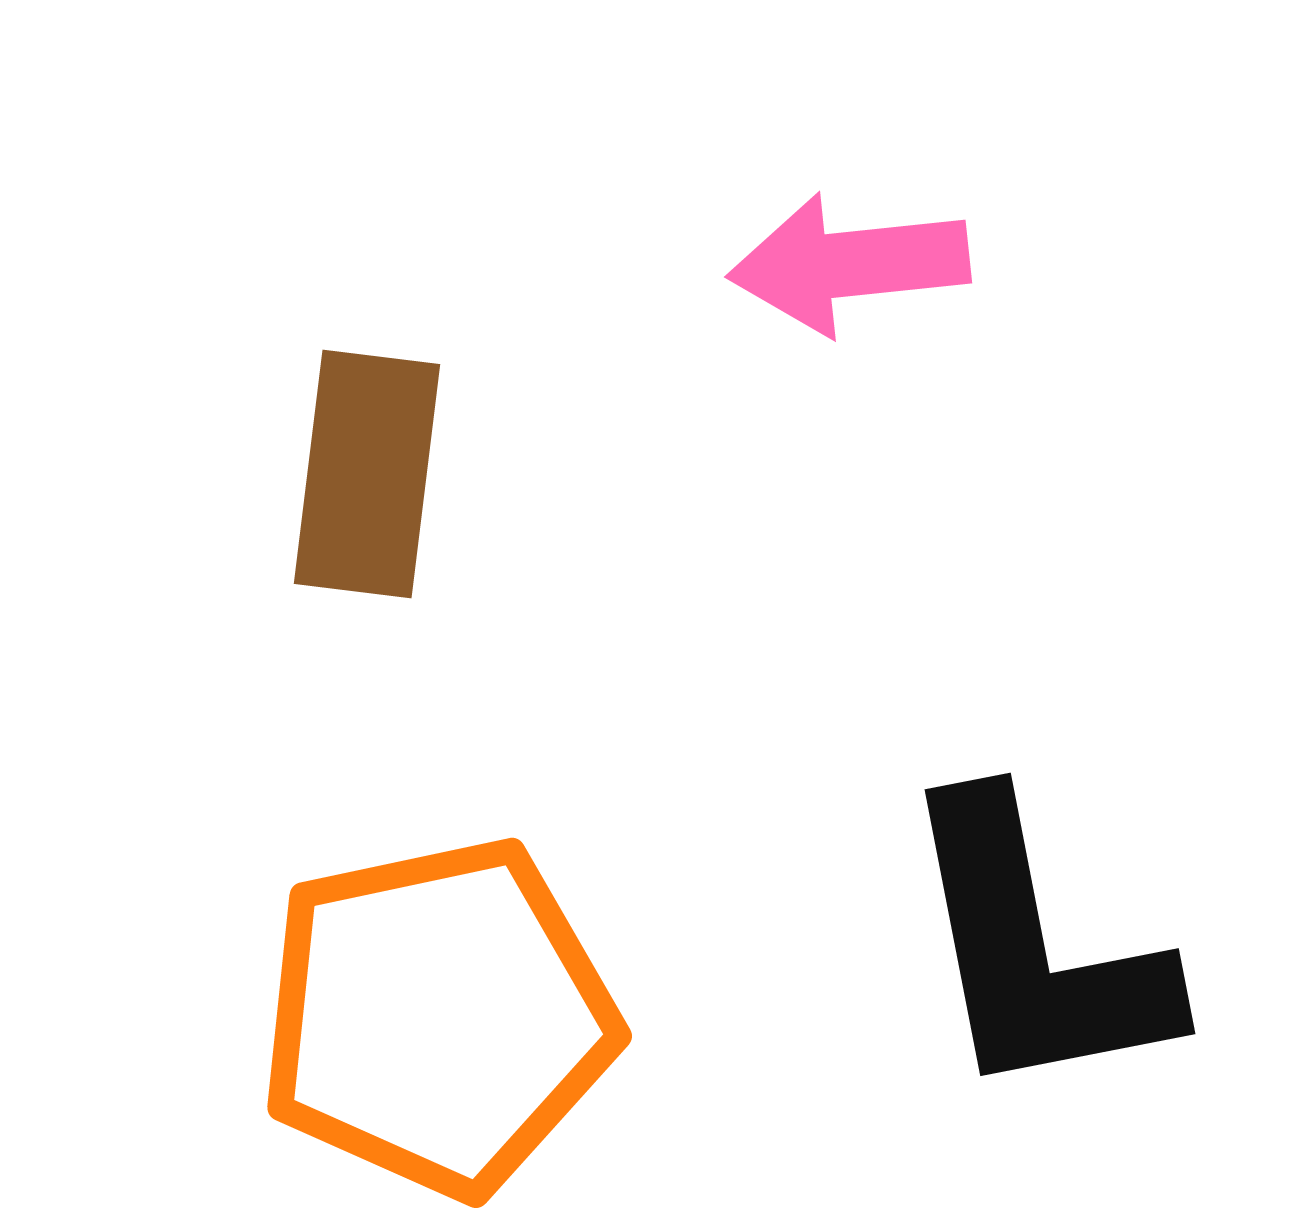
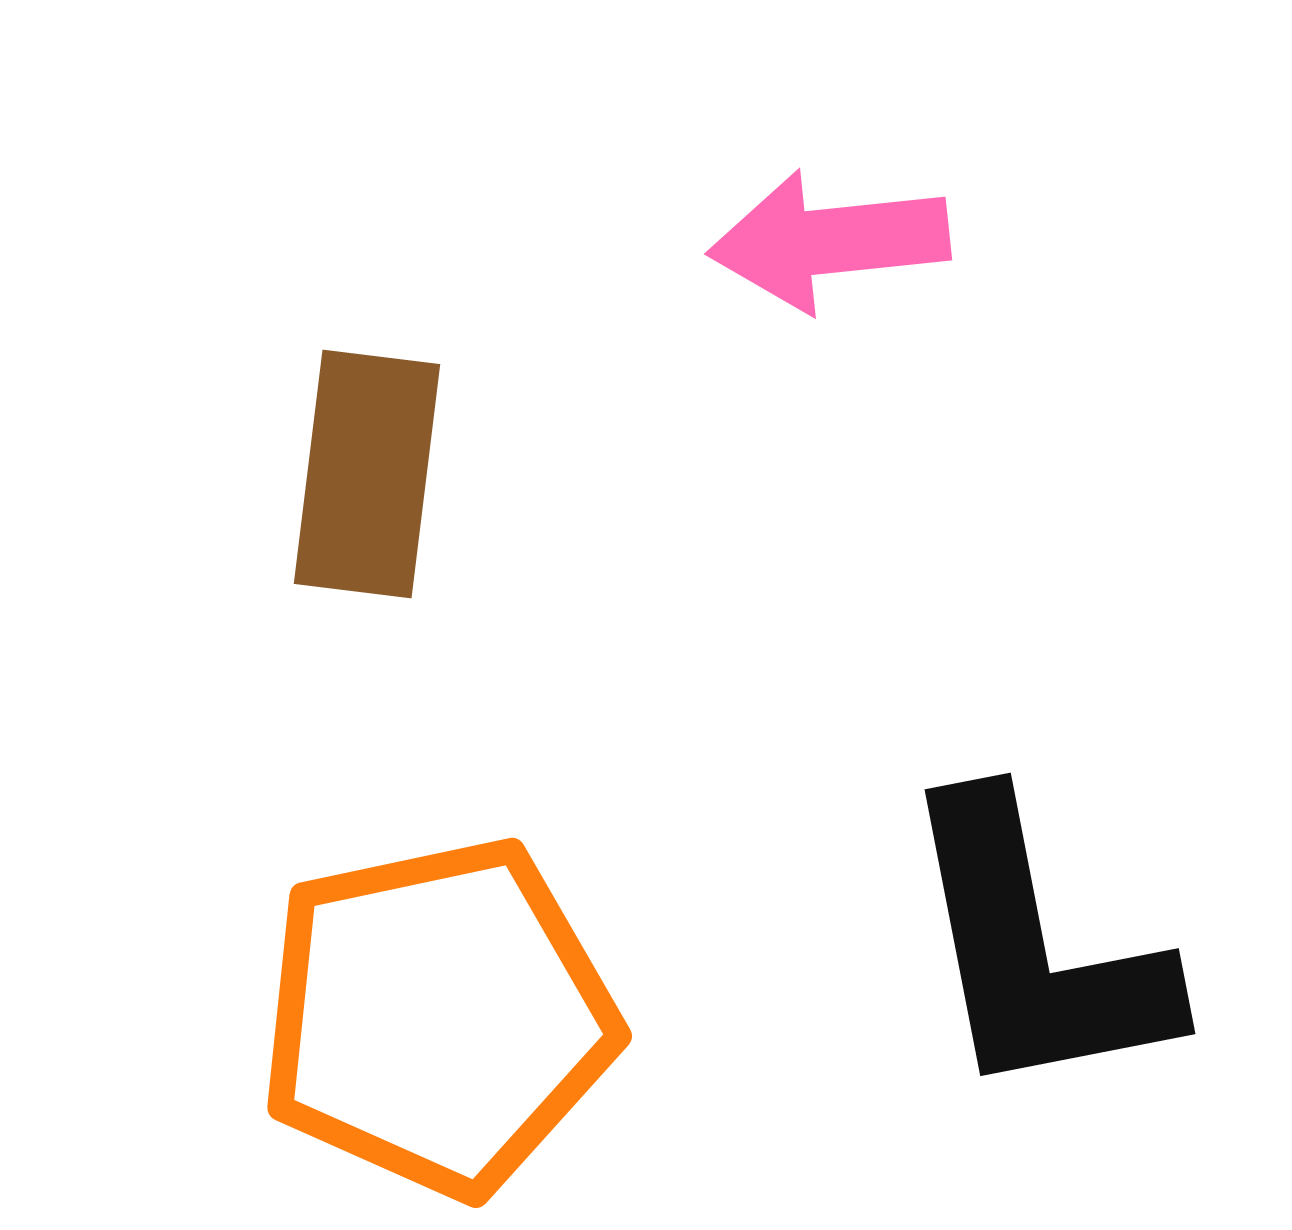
pink arrow: moved 20 px left, 23 px up
